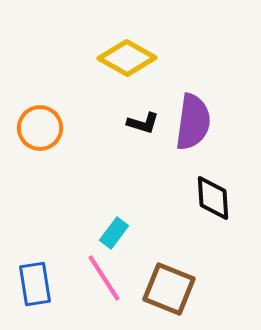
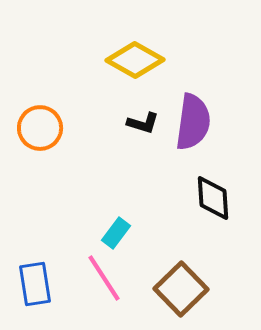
yellow diamond: moved 8 px right, 2 px down
cyan rectangle: moved 2 px right
brown square: moved 12 px right; rotated 24 degrees clockwise
